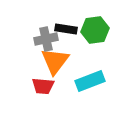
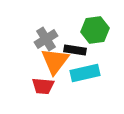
black rectangle: moved 9 px right, 21 px down
gray cross: rotated 20 degrees counterclockwise
cyan rectangle: moved 5 px left, 8 px up; rotated 8 degrees clockwise
